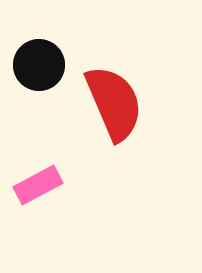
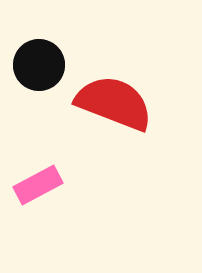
red semicircle: rotated 46 degrees counterclockwise
